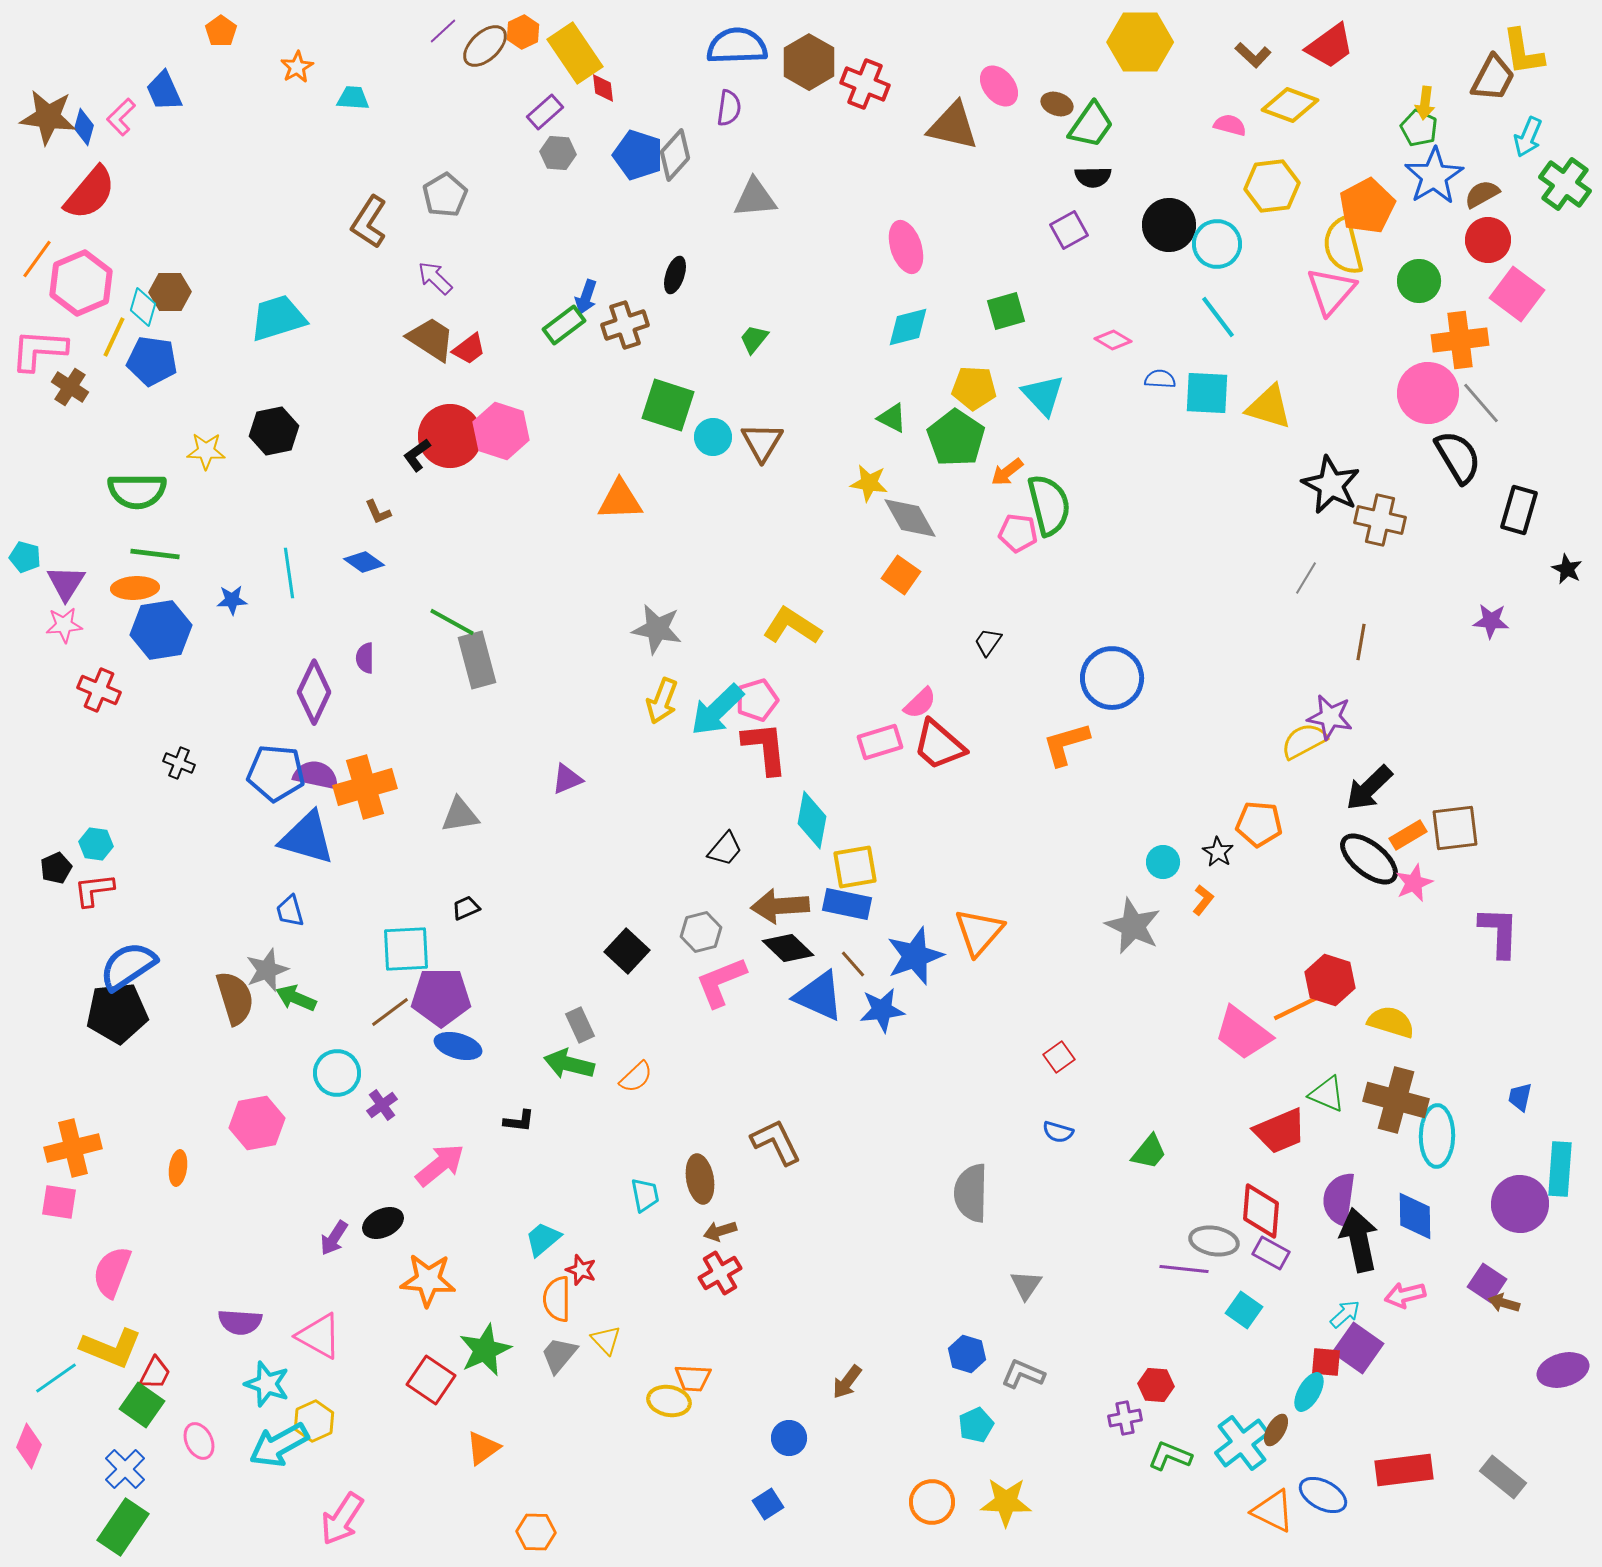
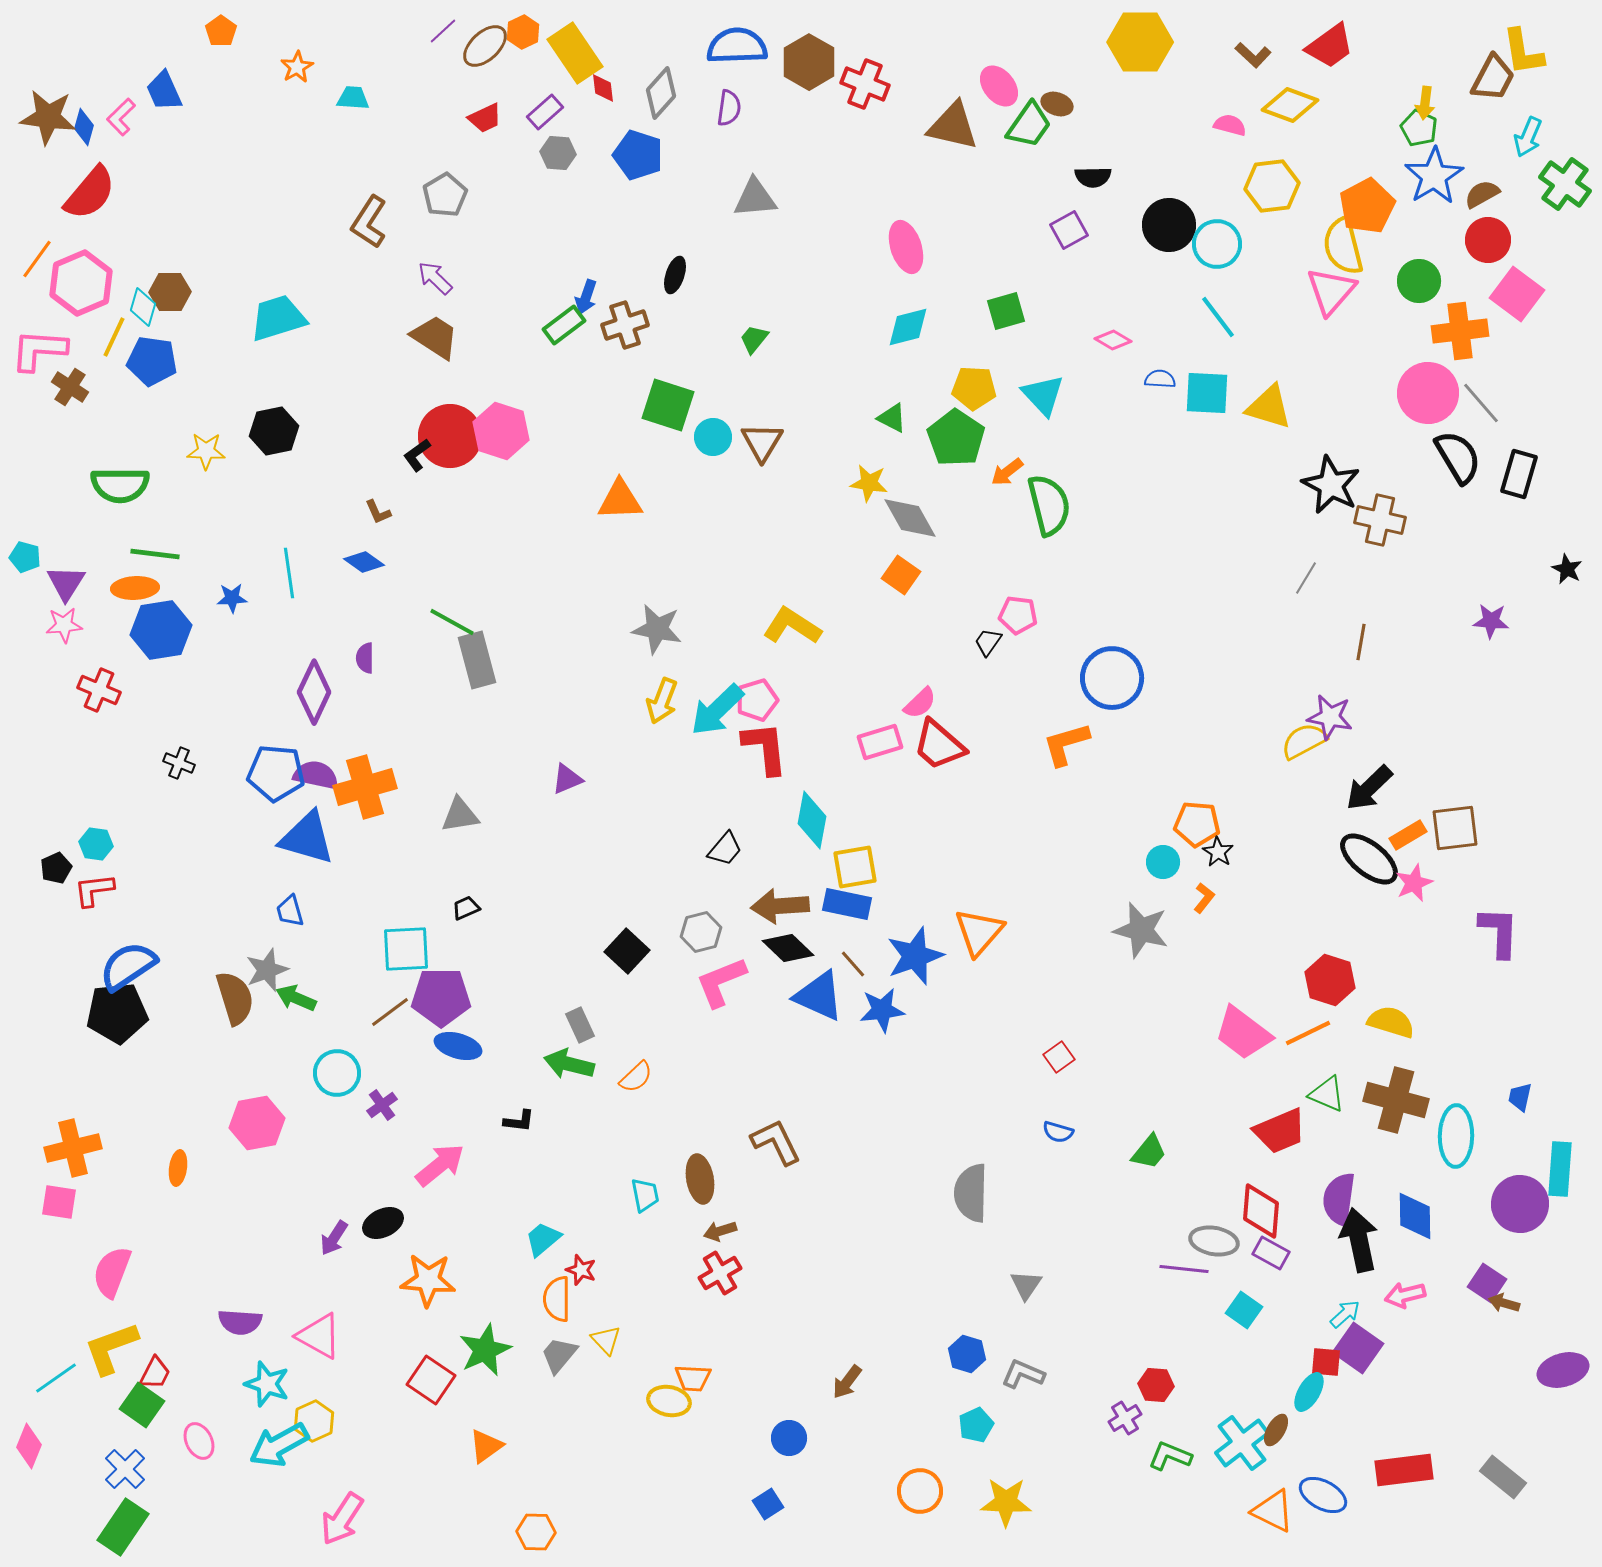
green trapezoid at (1091, 125): moved 62 px left
gray diamond at (675, 155): moved 14 px left, 62 px up
brown trapezoid at (431, 339): moved 4 px right, 2 px up
orange cross at (1460, 340): moved 9 px up
red trapezoid at (469, 349): moved 16 px right, 231 px up; rotated 12 degrees clockwise
green semicircle at (137, 491): moved 17 px left, 6 px up
black rectangle at (1519, 510): moved 36 px up
pink pentagon at (1018, 533): moved 82 px down
blue star at (232, 600): moved 2 px up
orange pentagon at (1259, 824): moved 62 px left
orange L-shape at (1203, 900): moved 1 px right, 2 px up
gray star at (1133, 926): moved 8 px right, 4 px down; rotated 10 degrees counterclockwise
orange line at (1296, 1008): moved 12 px right, 25 px down
cyan ellipse at (1437, 1136): moved 19 px right
yellow L-shape at (111, 1348): rotated 138 degrees clockwise
purple cross at (1125, 1418): rotated 20 degrees counterclockwise
orange triangle at (483, 1448): moved 3 px right, 2 px up
orange circle at (932, 1502): moved 12 px left, 11 px up
